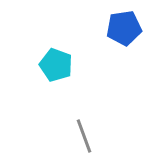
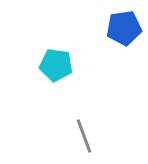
cyan pentagon: rotated 12 degrees counterclockwise
